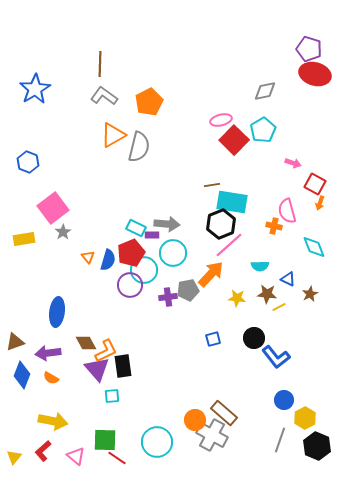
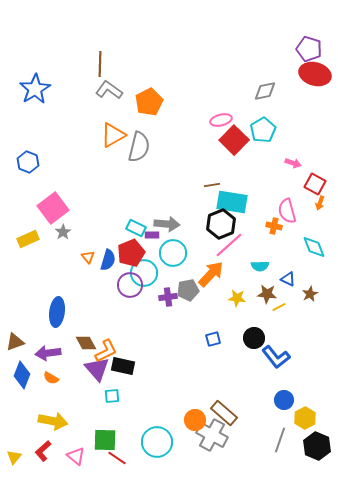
gray L-shape at (104, 96): moved 5 px right, 6 px up
yellow rectangle at (24, 239): moved 4 px right; rotated 15 degrees counterclockwise
cyan circle at (144, 270): moved 3 px down
black rectangle at (123, 366): rotated 70 degrees counterclockwise
